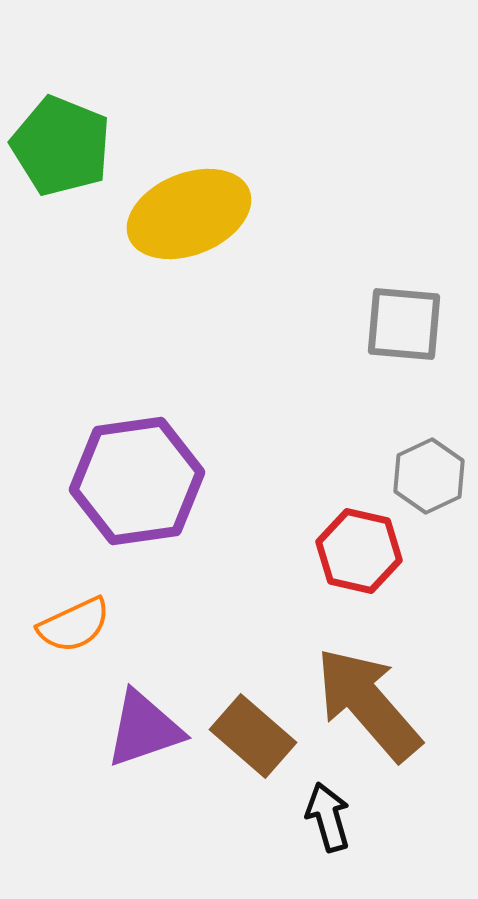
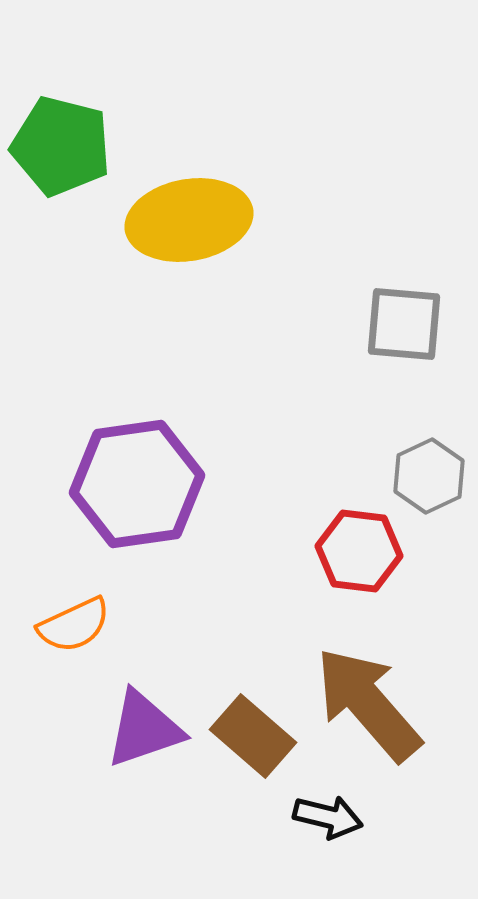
green pentagon: rotated 8 degrees counterclockwise
yellow ellipse: moved 6 px down; rotated 12 degrees clockwise
purple hexagon: moved 3 px down
red hexagon: rotated 6 degrees counterclockwise
black arrow: rotated 120 degrees clockwise
